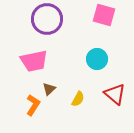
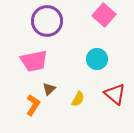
pink square: rotated 25 degrees clockwise
purple circle: moved 2 px down
